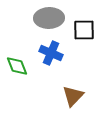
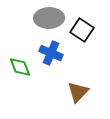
black square: moved 2 px left; rotated 35 degrees clockwise
green diamond: moved 3 px right, 1 px down
brown triangle: moved 5 px right, 4 px up
